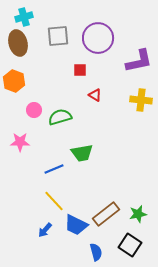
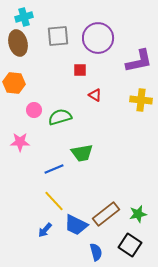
orange hexagon: moved 2 px down; rotated 15 degrees counterclockwise
